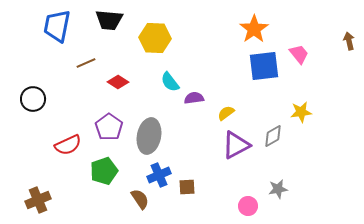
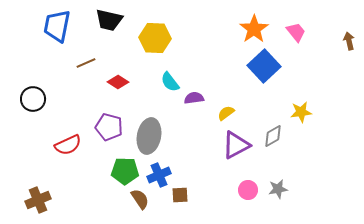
black trapezoid: rotated 8 degrees clockwise
pink trapezoid: moved 3 px left, 22 px up
blue square: rotated 36 degrees counterclockwise
purple pentagon: rotated 20 degrees counterclockwise
green pentagon: moved 21 px right; rotated 20 degrees clockwise
brown square: moved 7 px left, 8 px down
pink circle: moved 16 px up
